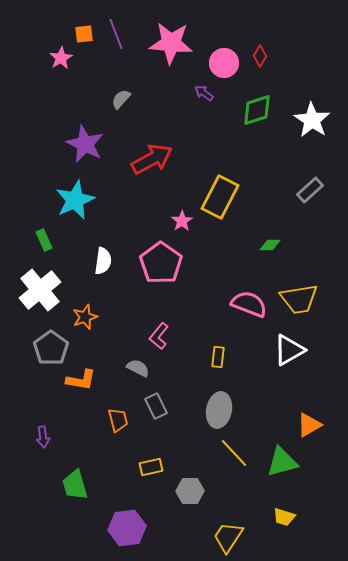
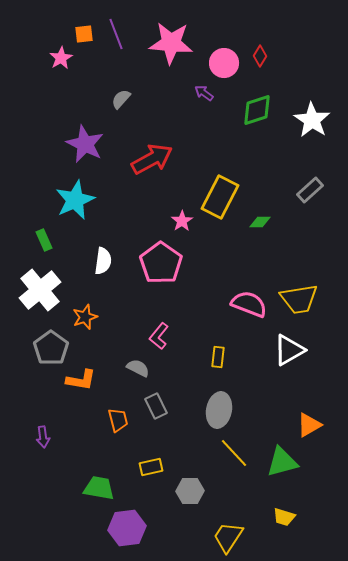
green diamond at (270, 245): moved 10 px left, 23 px up
green trapezoid at (75, 485): moved 24 px right, 3 px down; rotated 116 degrees clockwise
